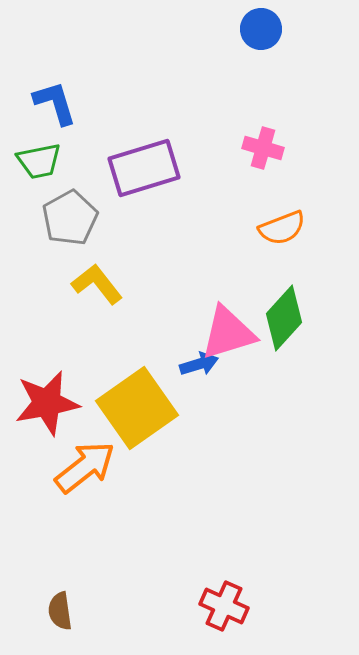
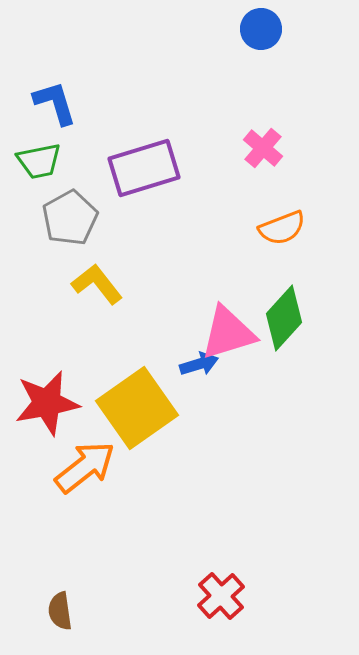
pink cross: rotated 24 degrees clockwise
red cross: moved 3 px left, 10 px up; rotated 24 degrees clockwise
